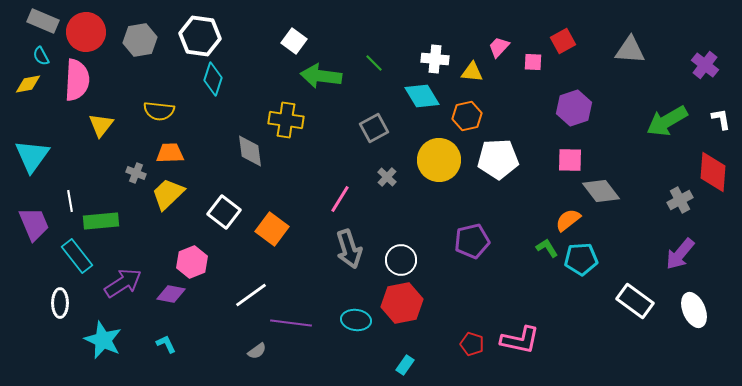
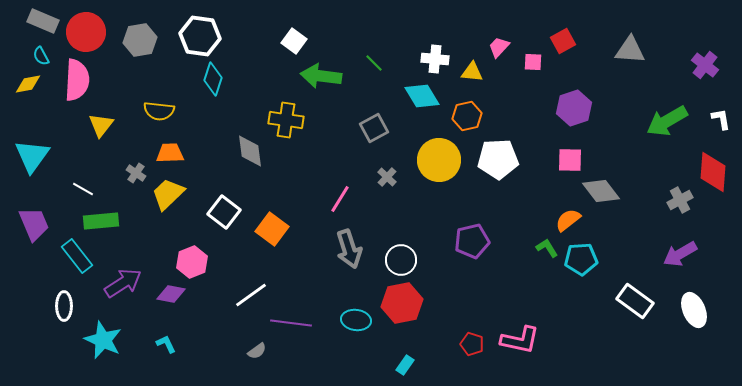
gray cross at (136, 173): rotated 12 degrees clockwise
white line at (70, 201): moved 13 px right, 12 px up; rotated 50 degrees counterclockwise
purple arrow at (680, 254): rotated 20 degrees clockwise
white ellipse at (60, 303): moved 4 px right, 3 px down
